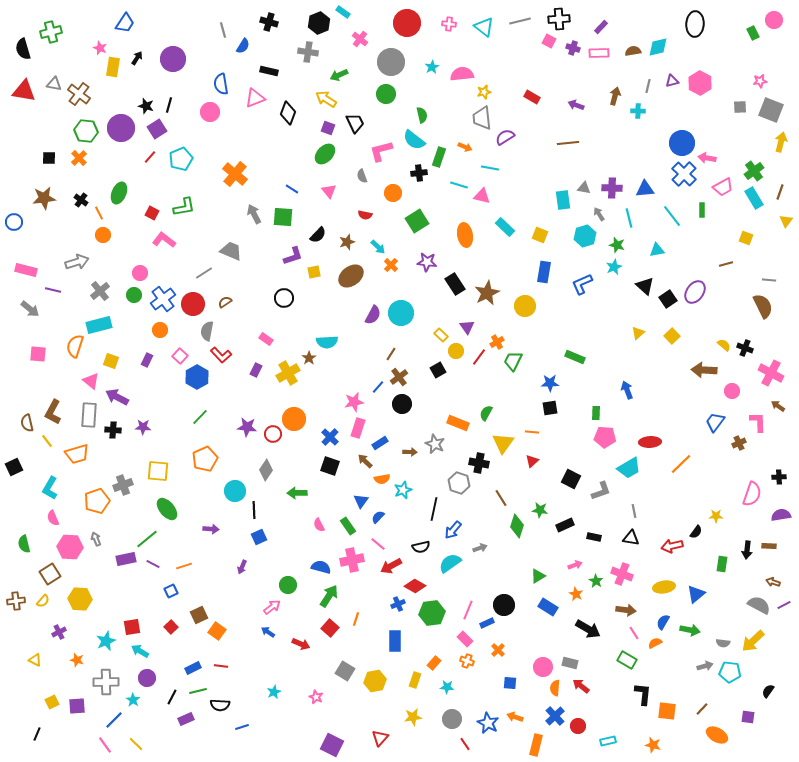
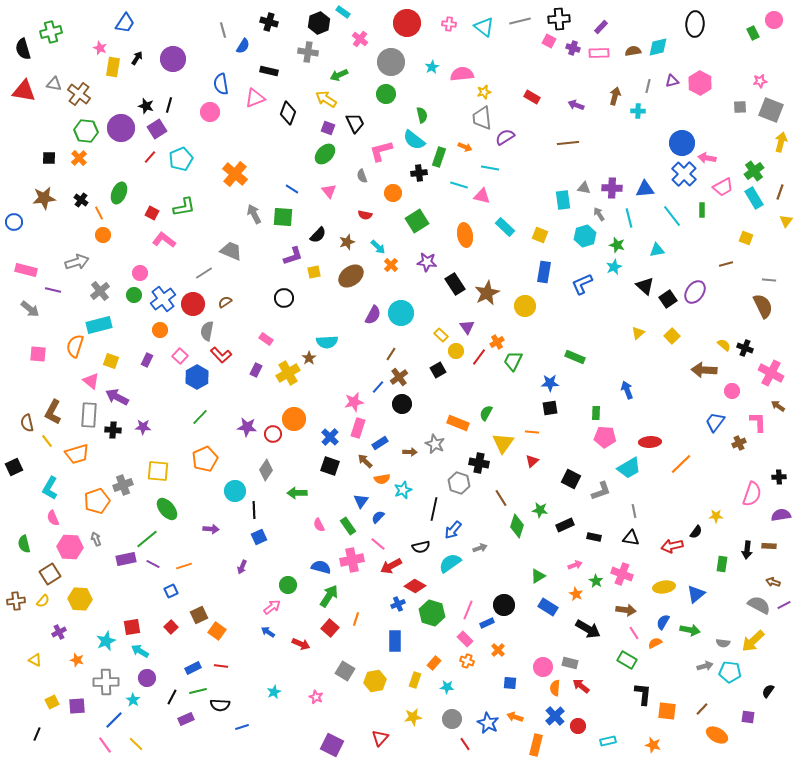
green hexagon at (432, 613): rotated 25 degrees clockwise
